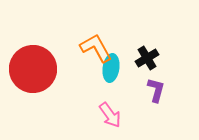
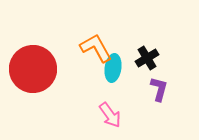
cyan ellipse: moved 2 px right
purple L-shape: moved 3 px right, 1 px up
